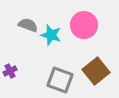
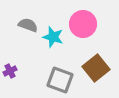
pink circle: moved 1 px left, 1 px up
cyan star: moved 2 px right, 2 px down
brown square: moved 3 px up
